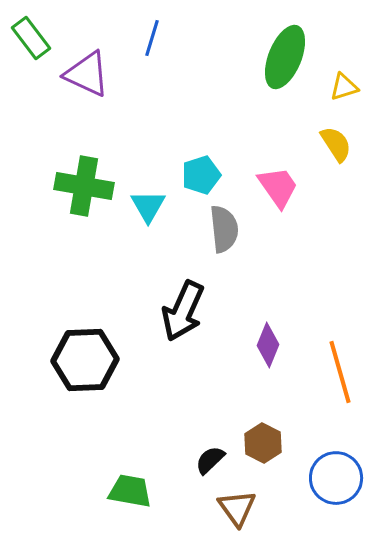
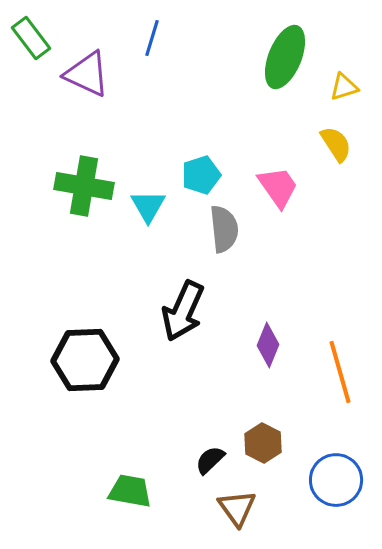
blue circle: moved 2 px down
